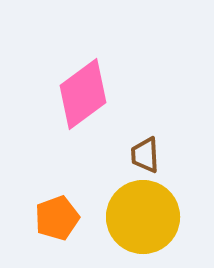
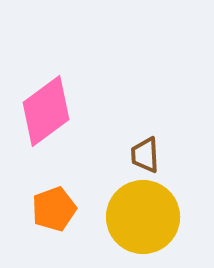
pink diamond: moved 37 px left, 17 px down
orange pentagon: moved 3 px left, 9 px up
